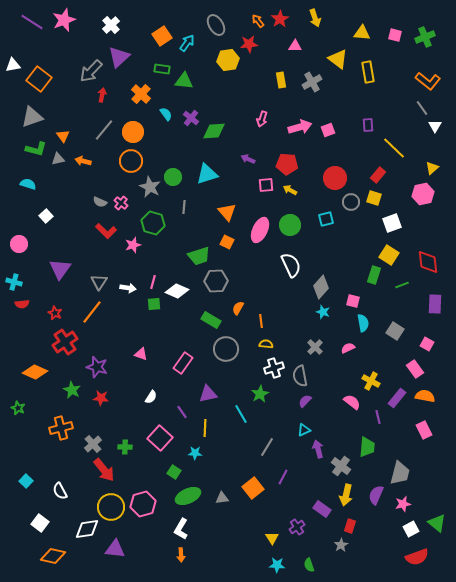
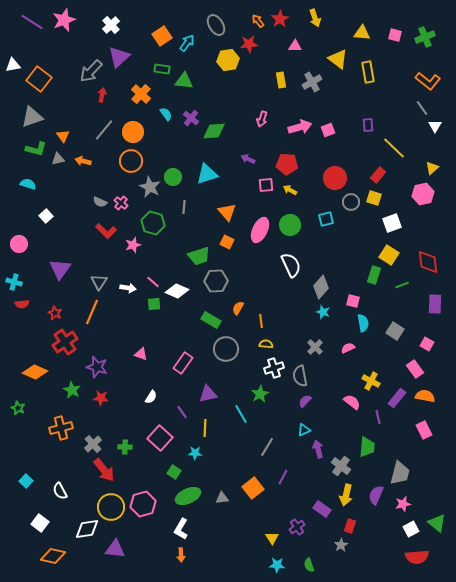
pink line at (153, 282): rotated 64 degrees counterclockwise
orange line at (92, 312): rotated 15 degrees counterclockwise
red semicircle at (417, 557): rotated 15 degrees clockwise
